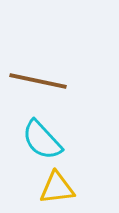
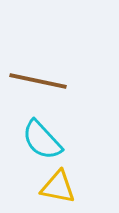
yellow triangle: moved 1 px right, 1 px up; rotated 18 degrees clockwise
